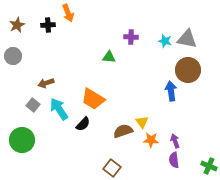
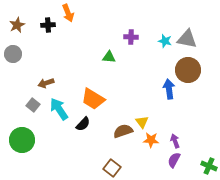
gray circle: moved 2 px up
blue arrow: moved 2 px left, 2 px up
purple semicircle: rotated 35 degrees clockwise
